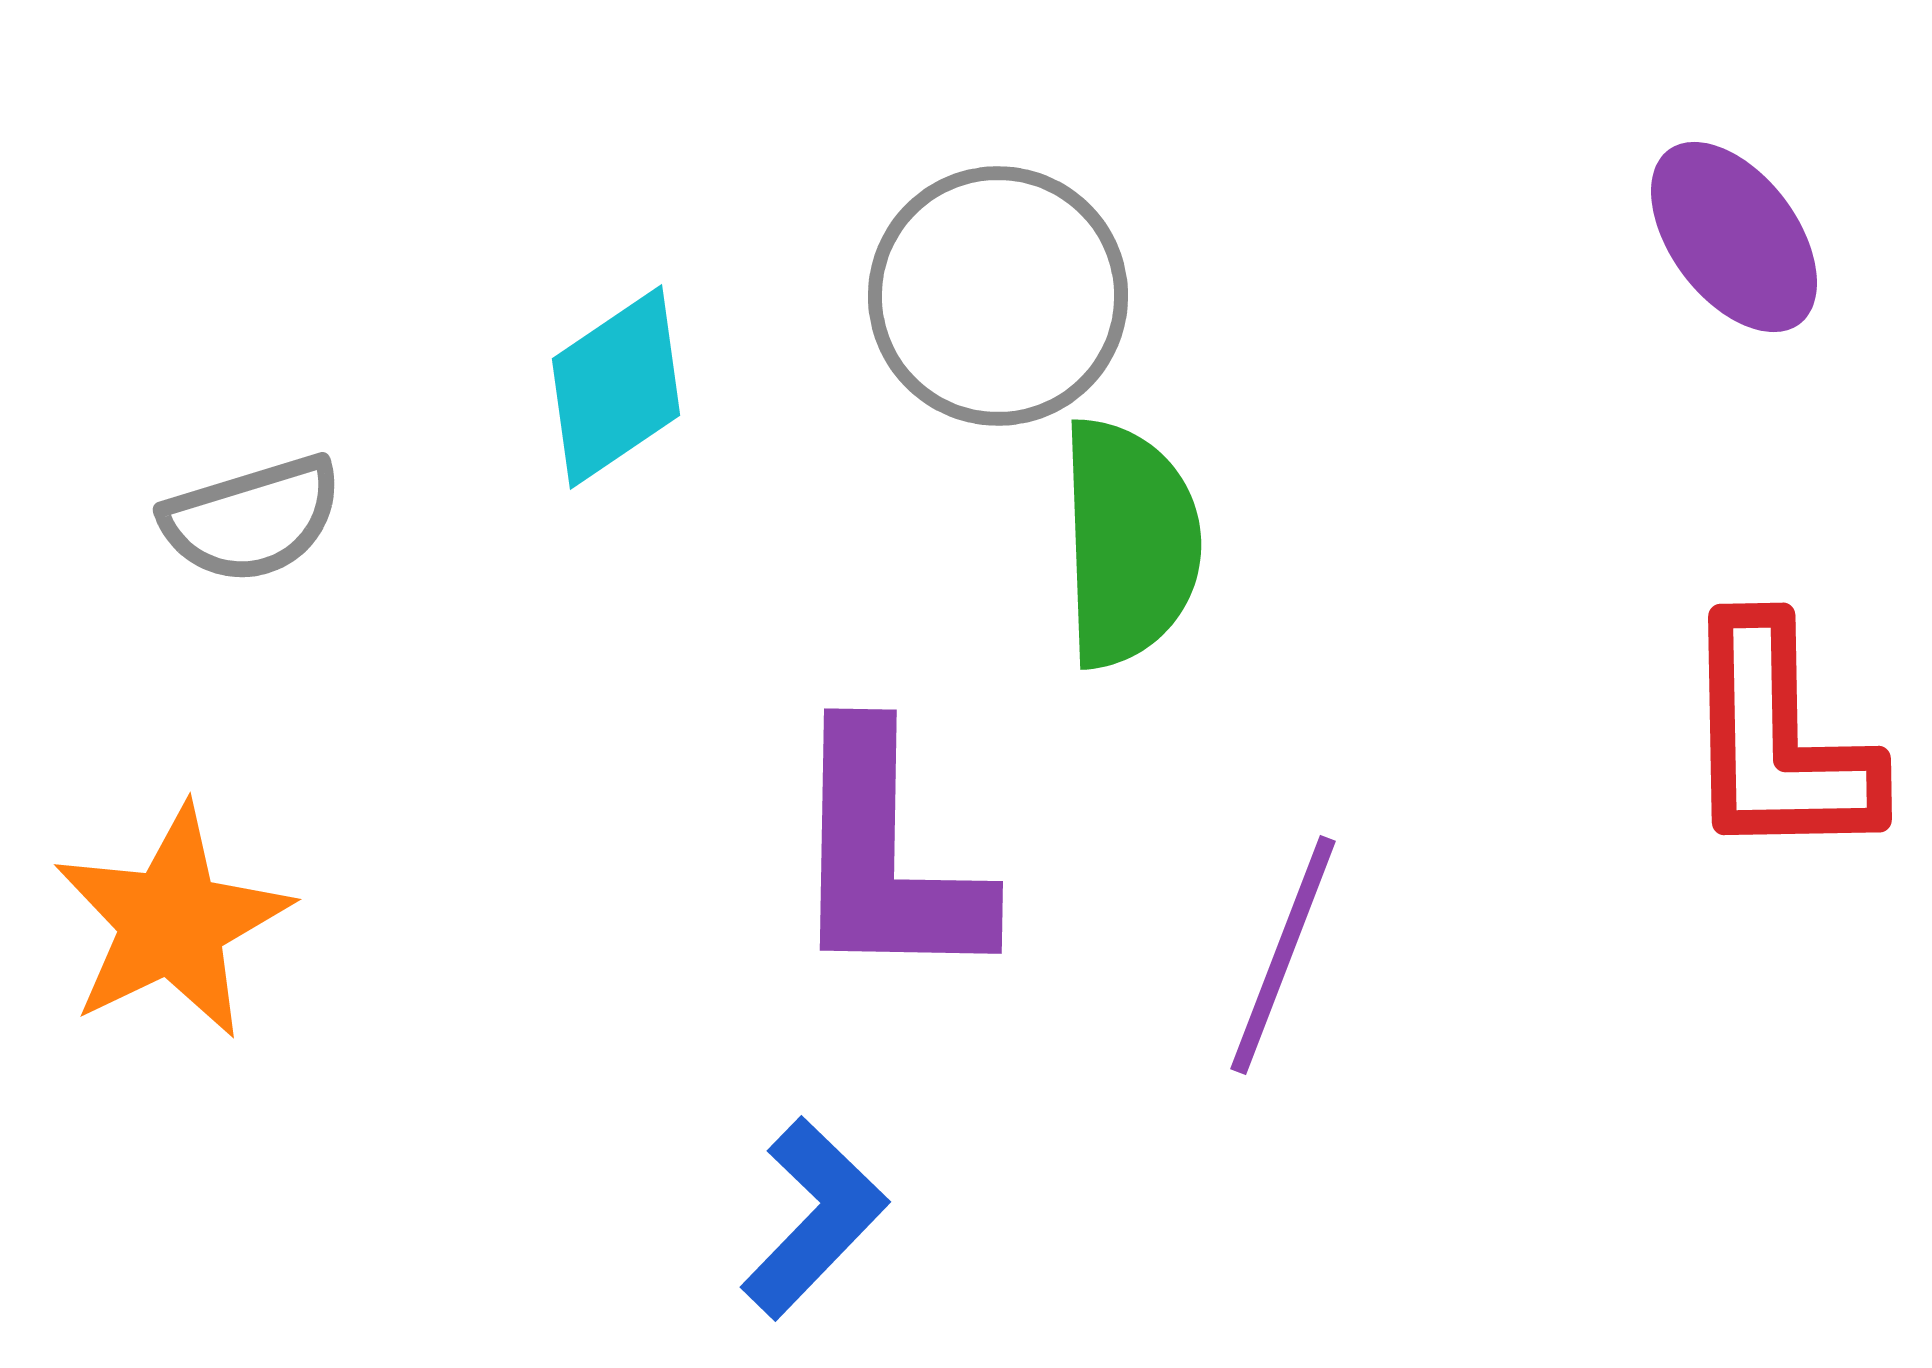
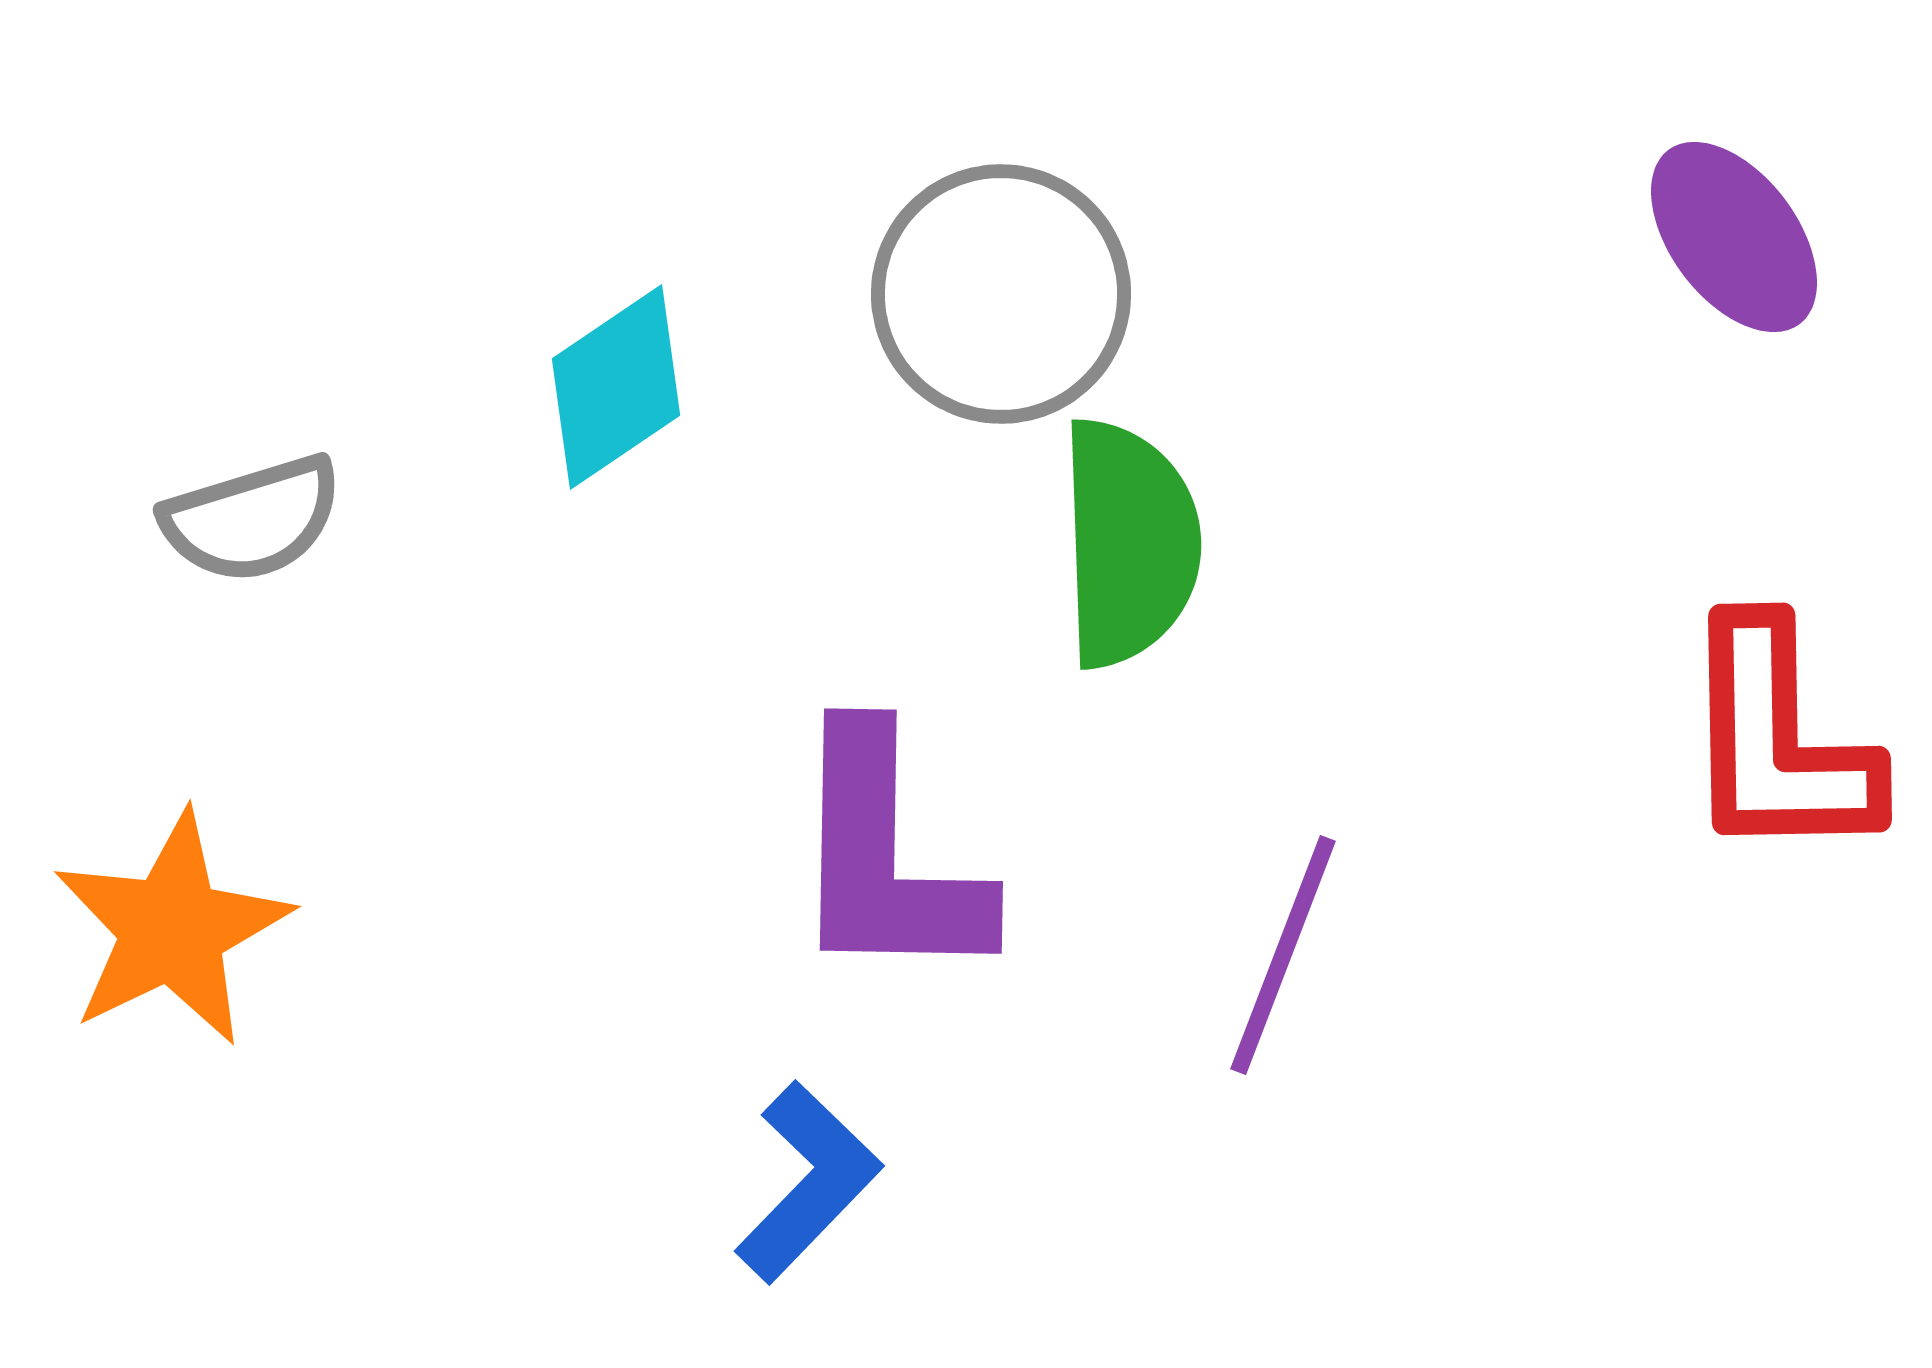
gray circle: moved 3 px right, 2 px up
orange star: moved 7 px down
blue L-shape: moved 6 px left, 36 px up
